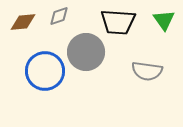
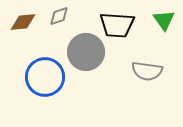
black trapezoid: moved 1 px left, 3 px down
blue circle: moved 6 px down
